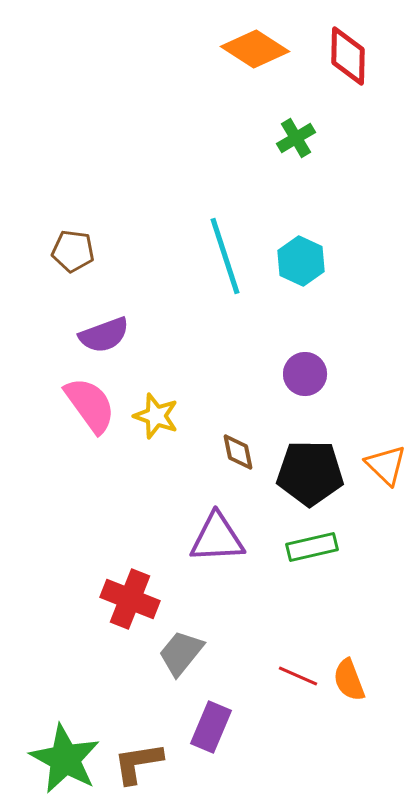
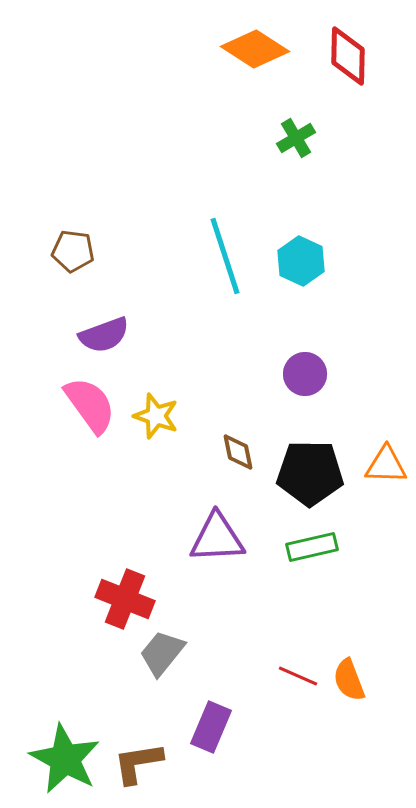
orange triangle: rotated 42 degrees counterclockwise
red cross: moved 5 px left
gray trapezoid: moved 19 px left
